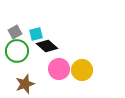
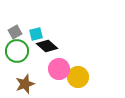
yellow circle: moved 4 px left, 7 px down
